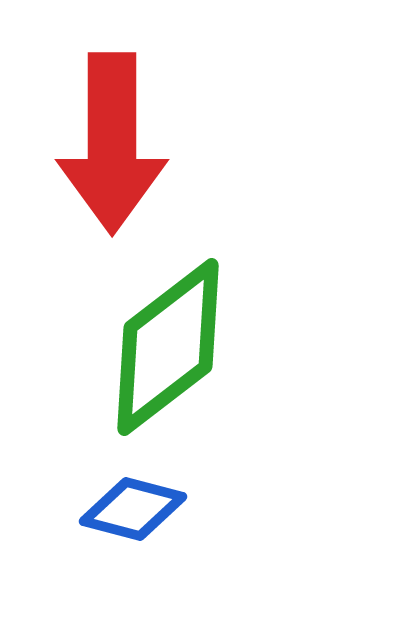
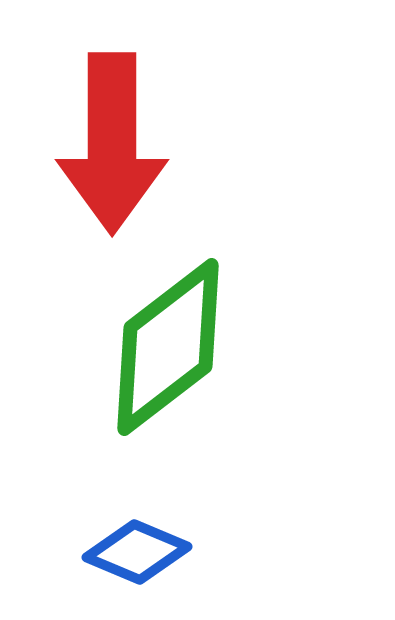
blue diamond: moved 4 px right, 43 px down; rotated 8 degrees clockwise
